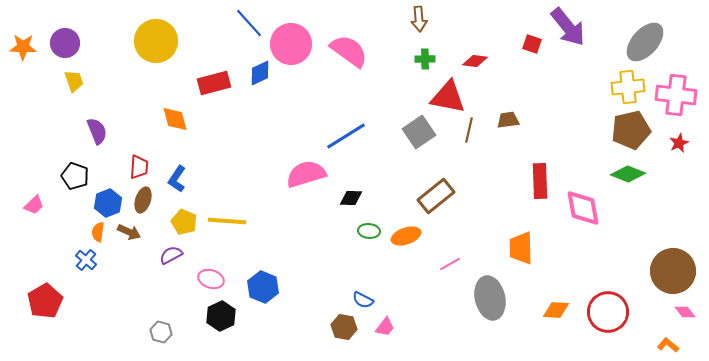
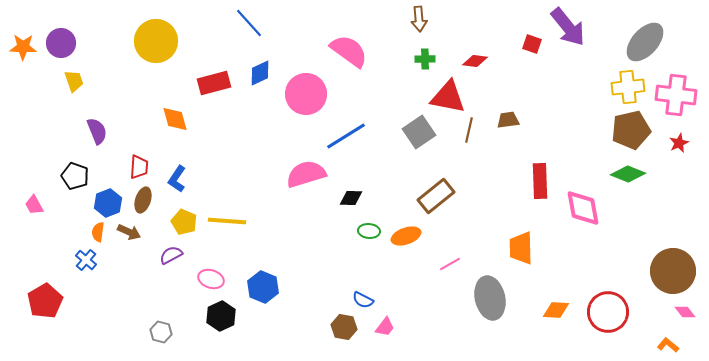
purple circle at (65, 43): moved 4 px left
pink circle at (291, 44): moved 15 px right, 50 px down
pink trapezoid at (34, 205): rotated 105 degrees clockwise
